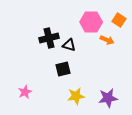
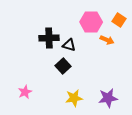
black cross: rotated 12 degrees clockwise
black square: moved 3 px up; rotated 28 degrees counterclockwise
yellow star: moved 2 px left, 2 px down
